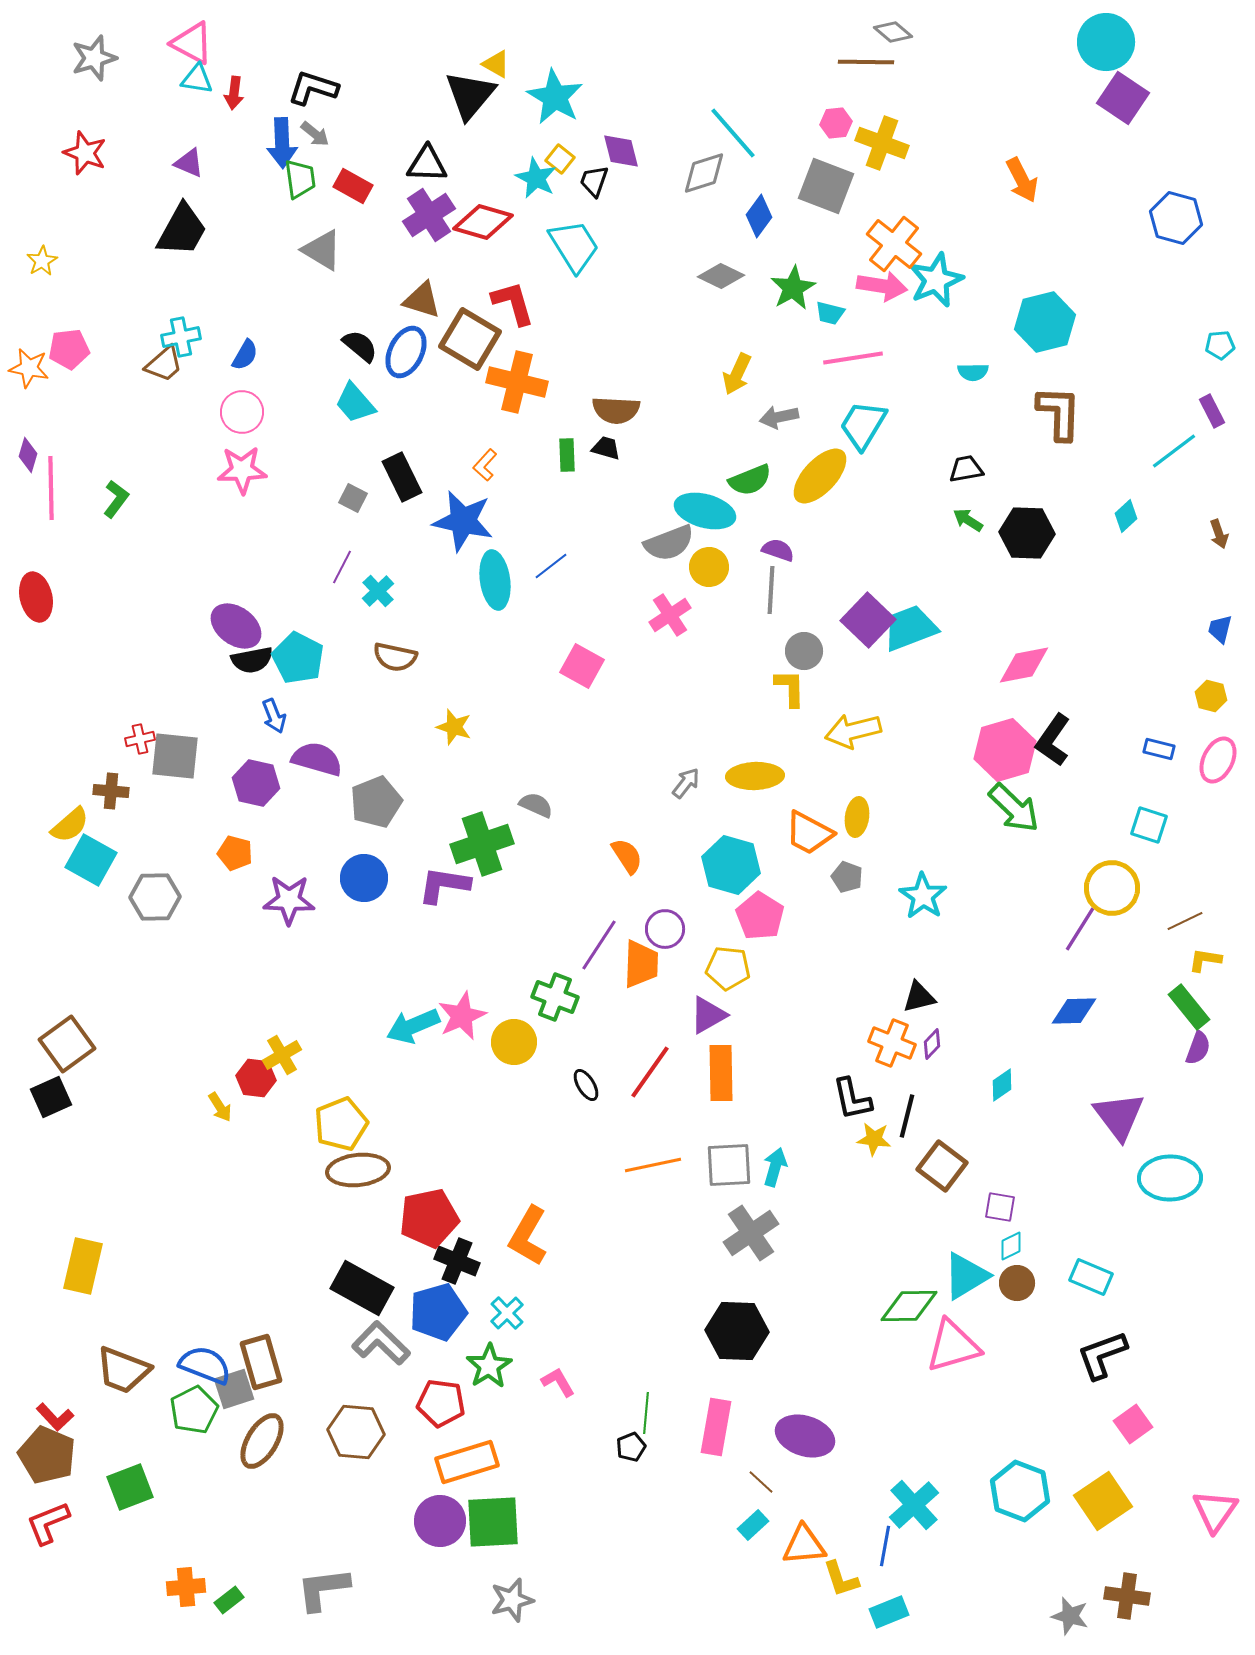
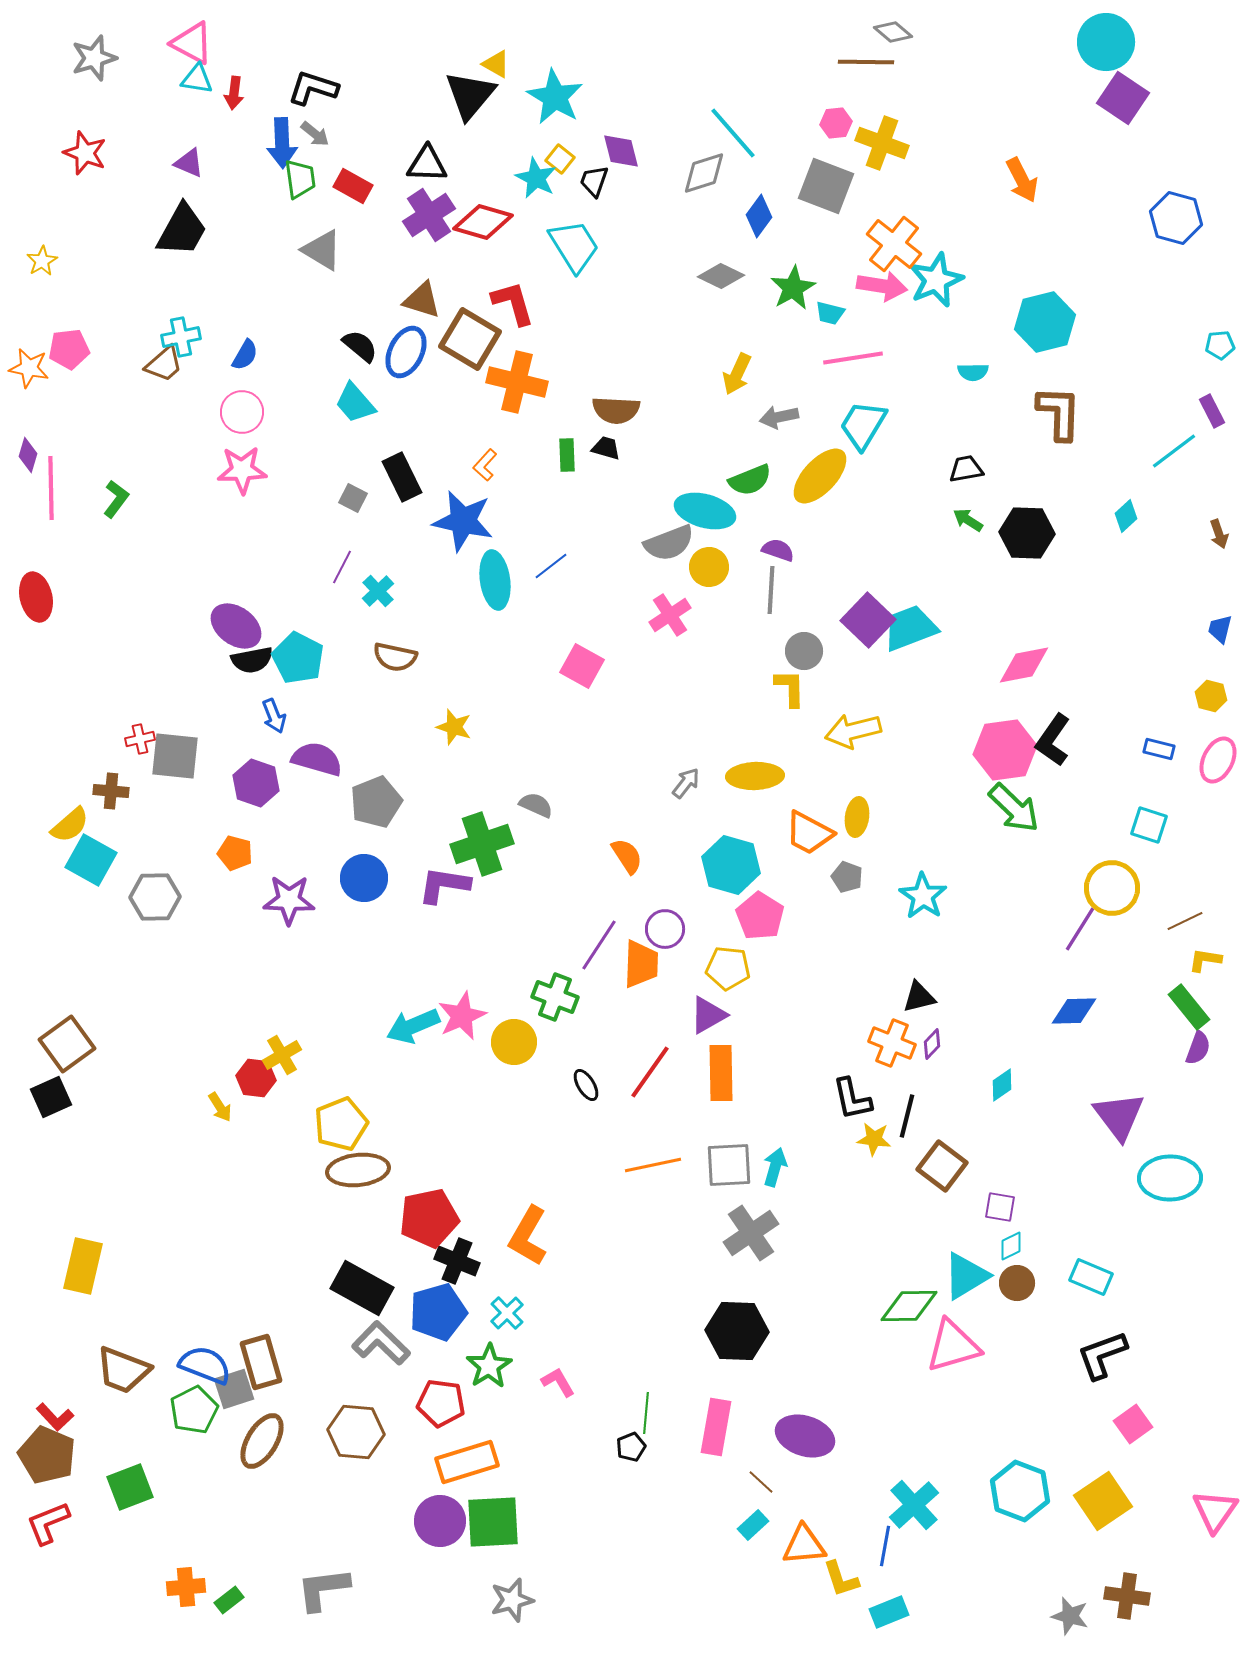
pink hexagon at (1005, 750): rotated 8 degrees clockwise
purple hexagon at (256, 783): rotated 6 degrees clockwise
